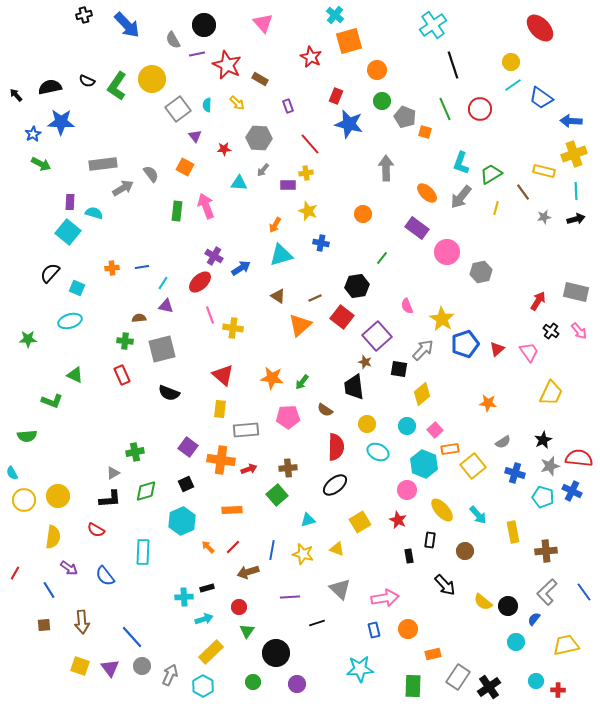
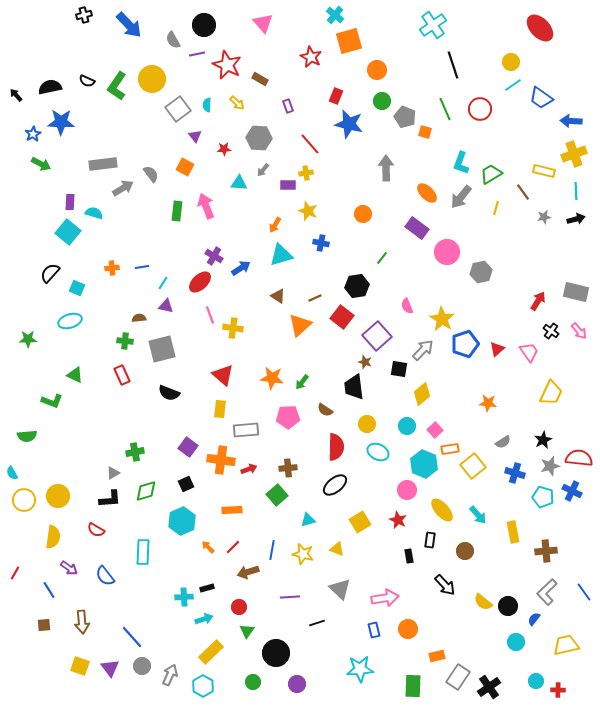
blue arrow at (127, 25): moved 2 px right
orange rectangle at (433, 654): moved 4 px right, 2 px down
